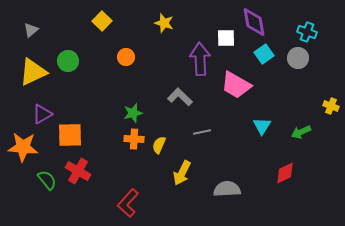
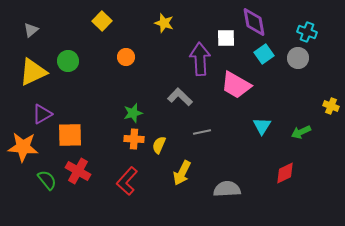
red L-shape: moved 1 px left, 22 px up
